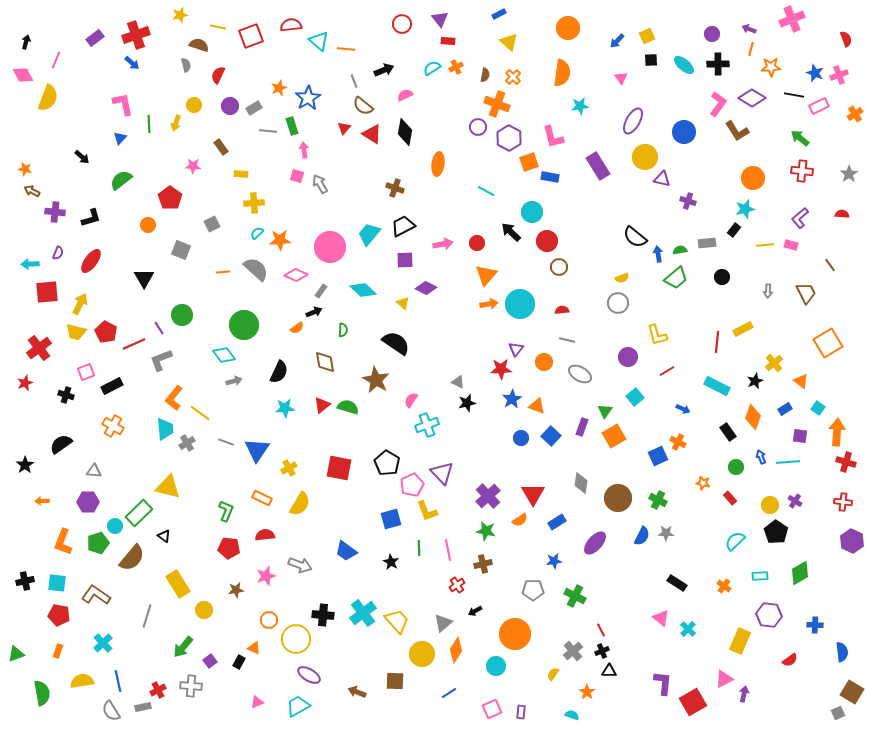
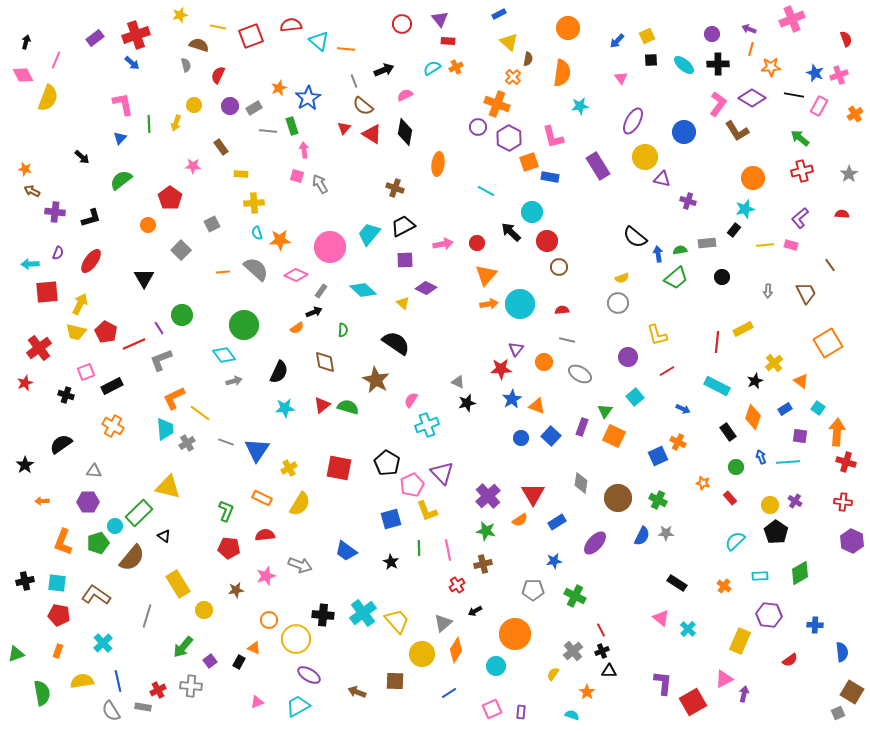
brown semicircle at (485, 75): moved 43 px right, 16 px up
pink rectangle at (819, 106): rotated 36 degrees counterclockwise
red cross at (802, 171): rotated 20 degrees counterclockwise
cyan semicircle at (257, 233): rotated 64 degrees counterclockwise
gray square at (181, 250): rotated 24 degrees clockwise
orange L-shape at (174, 398): rotated 25 degrees clockwise
orange square at (614, 436): rotated 35 degrees counterclockwise
gray rectangle at (143, 707): rotated 21 degrees clockwise
